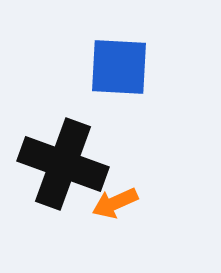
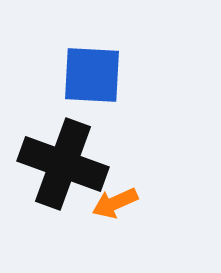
blue square: moved 27 px left, 8 px down
